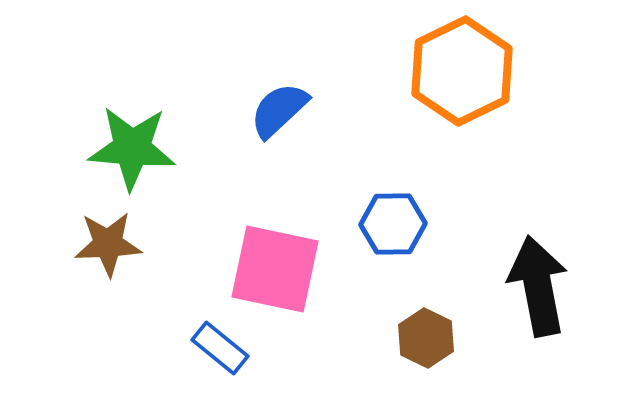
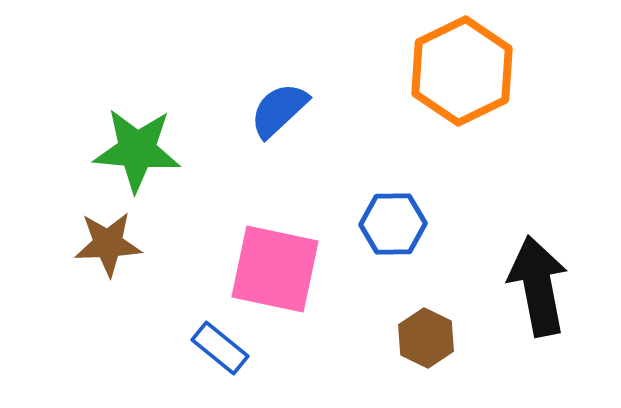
green star: moved 5 px right, 2 px down
